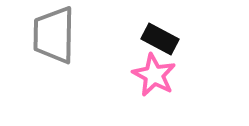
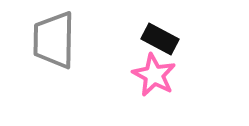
gray trapezoid: moved 5 px down
